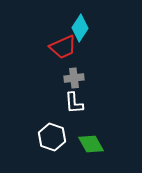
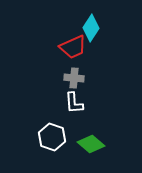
cyan diamond: moved 11 px right
red trapezoid: moved 10 px right
gray cross: rotated 12 degrees clockwise
green diamond: rotated 20 degrees counterclockwise
